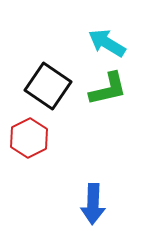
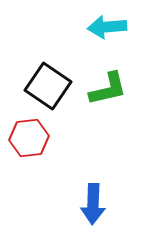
cyan arrow: moved 16 px up; rotated 36 degrees counterclockwise
red hexagon: rotated 21 degrees clockwise
